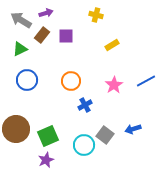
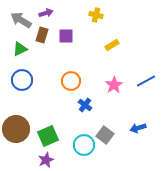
brown rectangle: rotated 21 degrees counterclockwise
blue circle: moved 5 px left
blue cross: rotated 24 degrees counterclockwise
blue arrow: moved 5 px right, 1 px up
